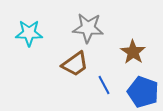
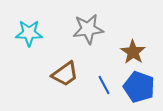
gray star: moved 1 px down; rotated 12 degrees counterclockwise
brown trapezoid: moved 10 px left, 10 px down
blue pentagon: moved 4 px left, 5 px up
